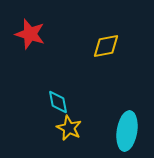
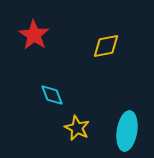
red star: moved 4 px right, 1 px down; rotated 16 degrees clockwise
cyan diamond: moved 6 px left, 7 px up; rotated 10 degrees counterclockwise
yellow star: moved 8 px right
